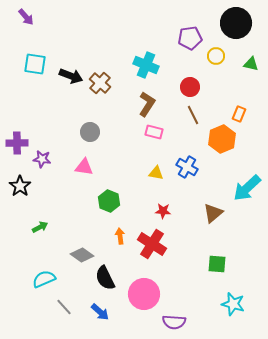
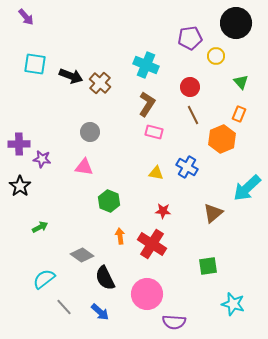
green triangle: moved 10 px left, 18 px down; rotated 35 degrees clockwise
purple cross: moved 2 px right, 1 px down
green square: moved 9 px left, 2 px down; rotated 12 degrees counterclockwise
cyan semicircle: rotated 15 degrees counterclockwise
pink circle: moved 3 px right
